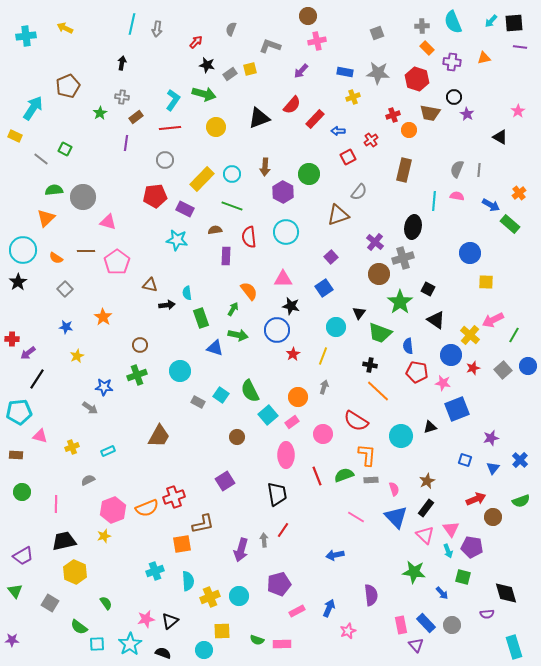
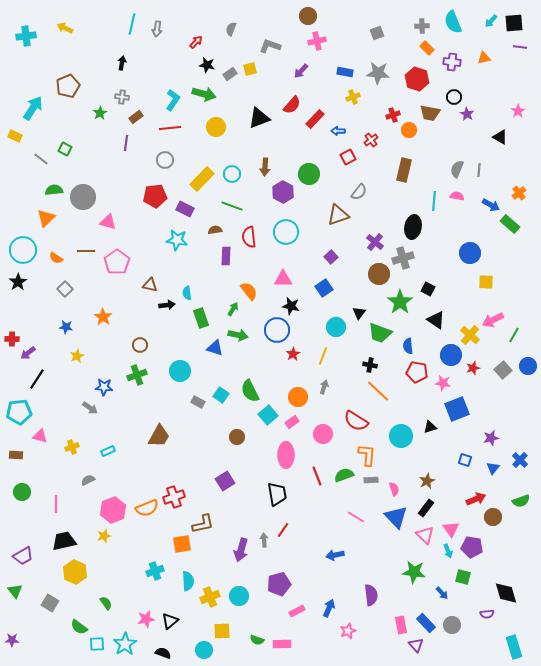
cyan star at (130, 644): moved 5 px left
